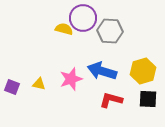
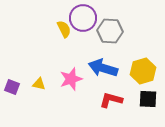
yellow semicircle: rotated 48 degrees clockwise
blue arrow: moved 1 px right, 3 px up
